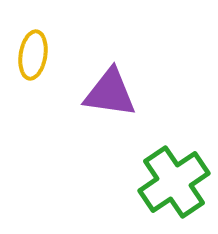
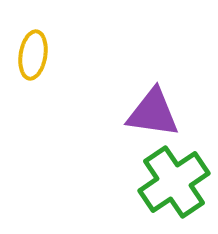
purple triangle: moved 43 px right, 20 px down
